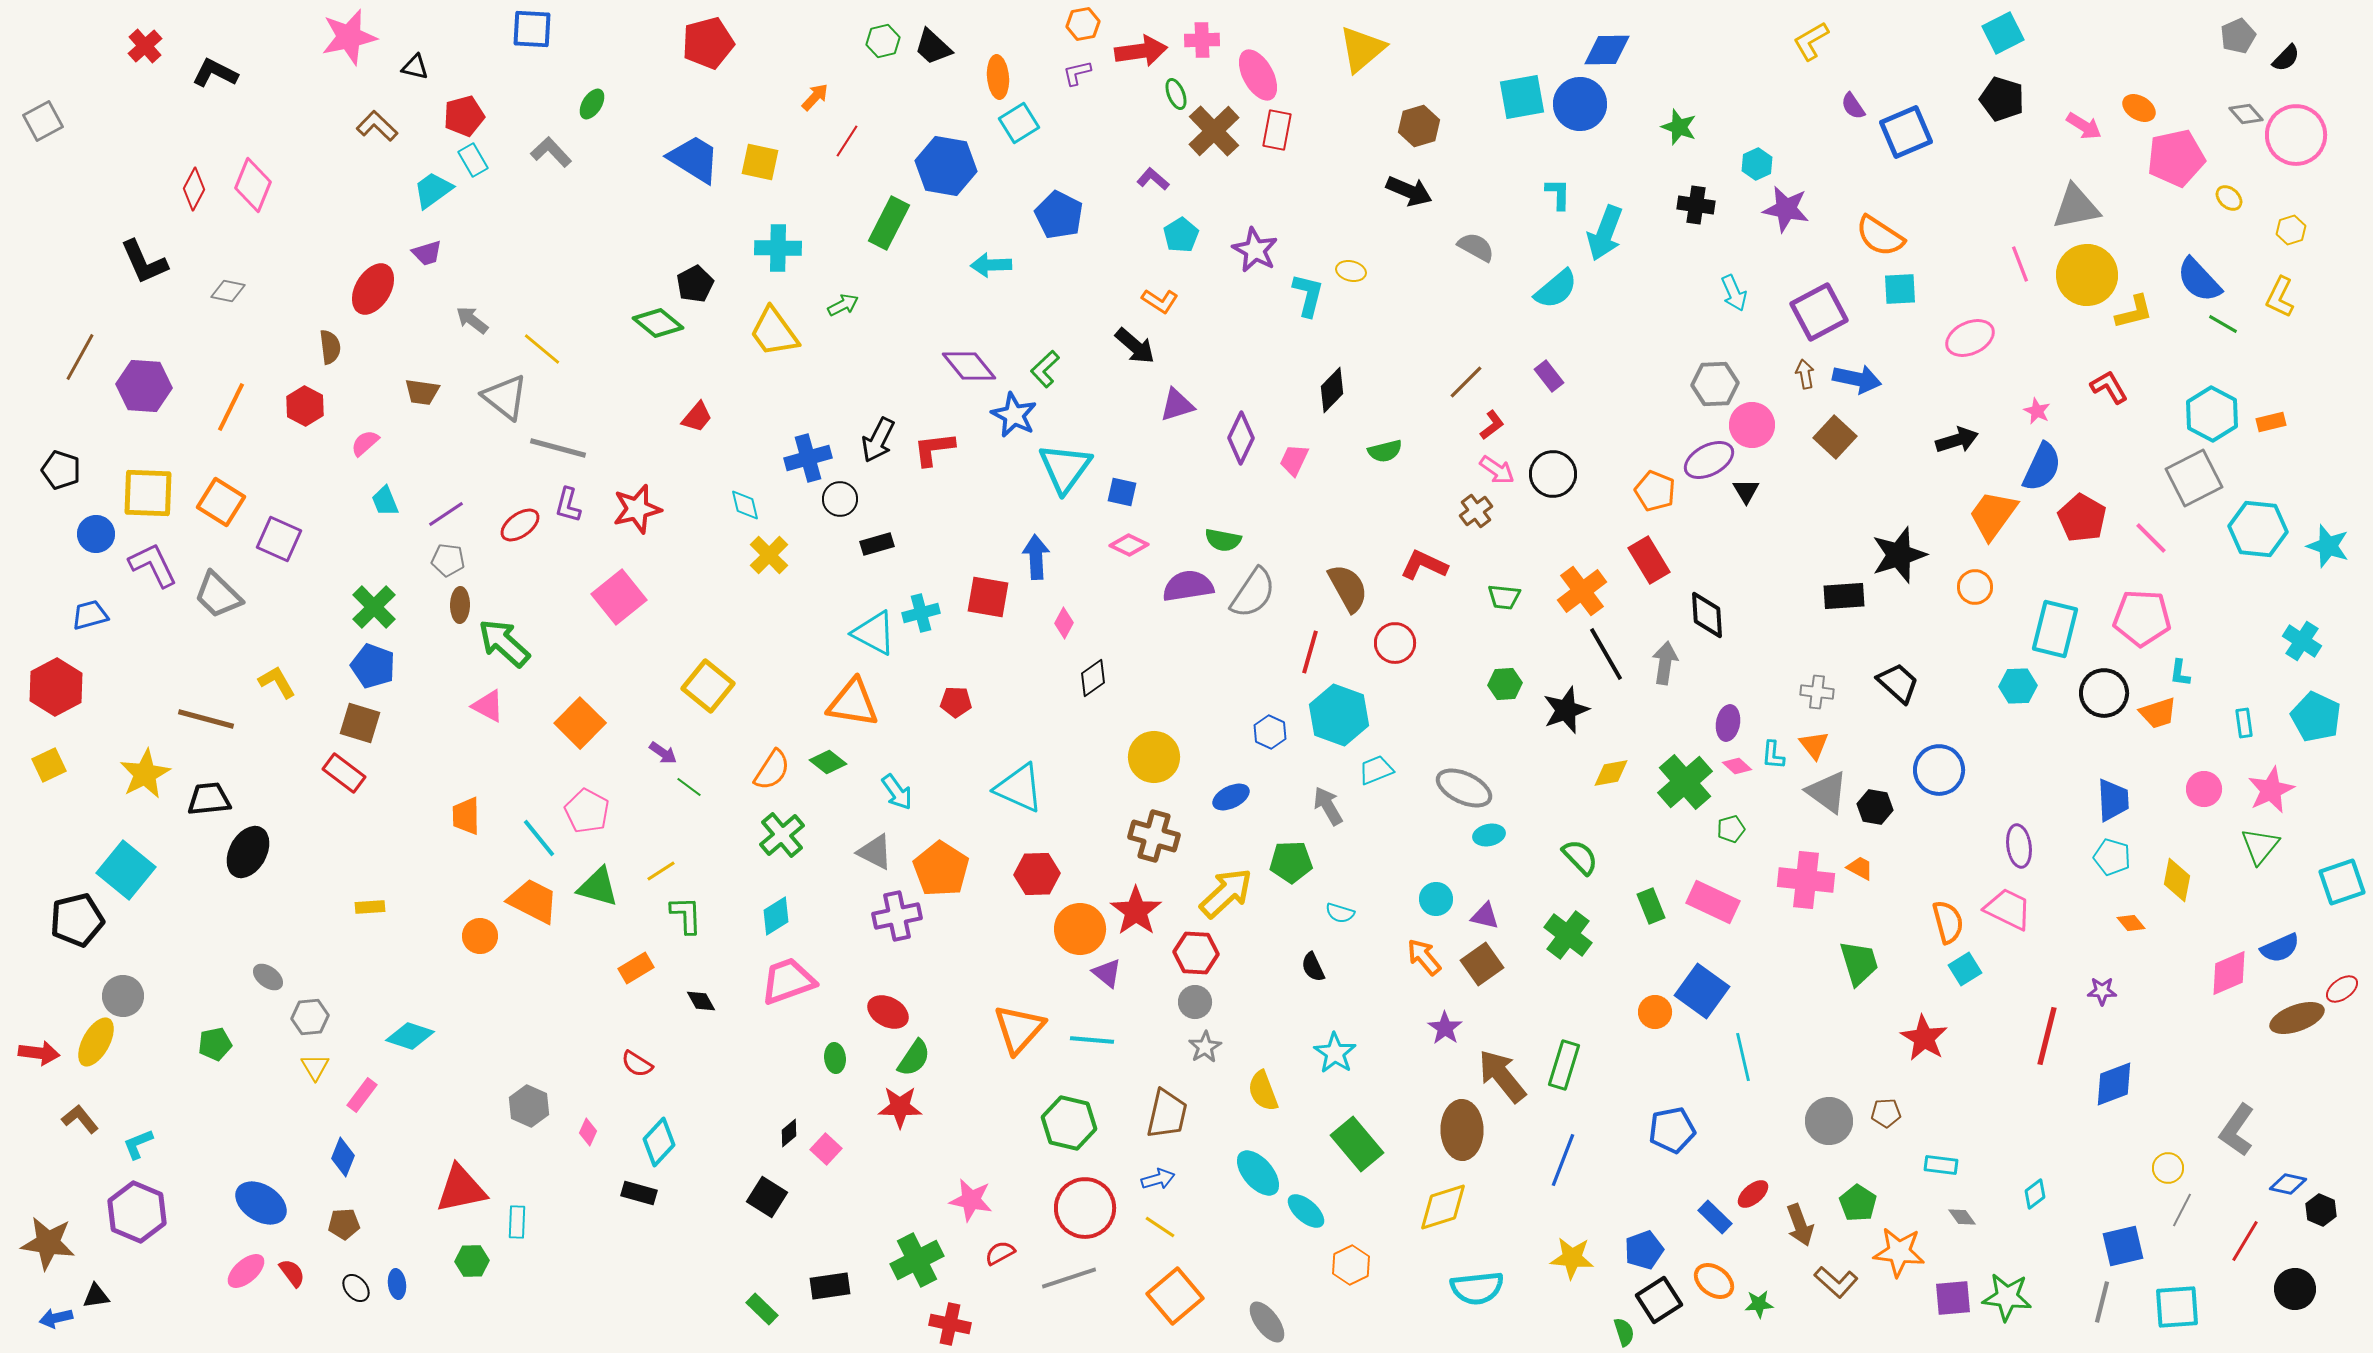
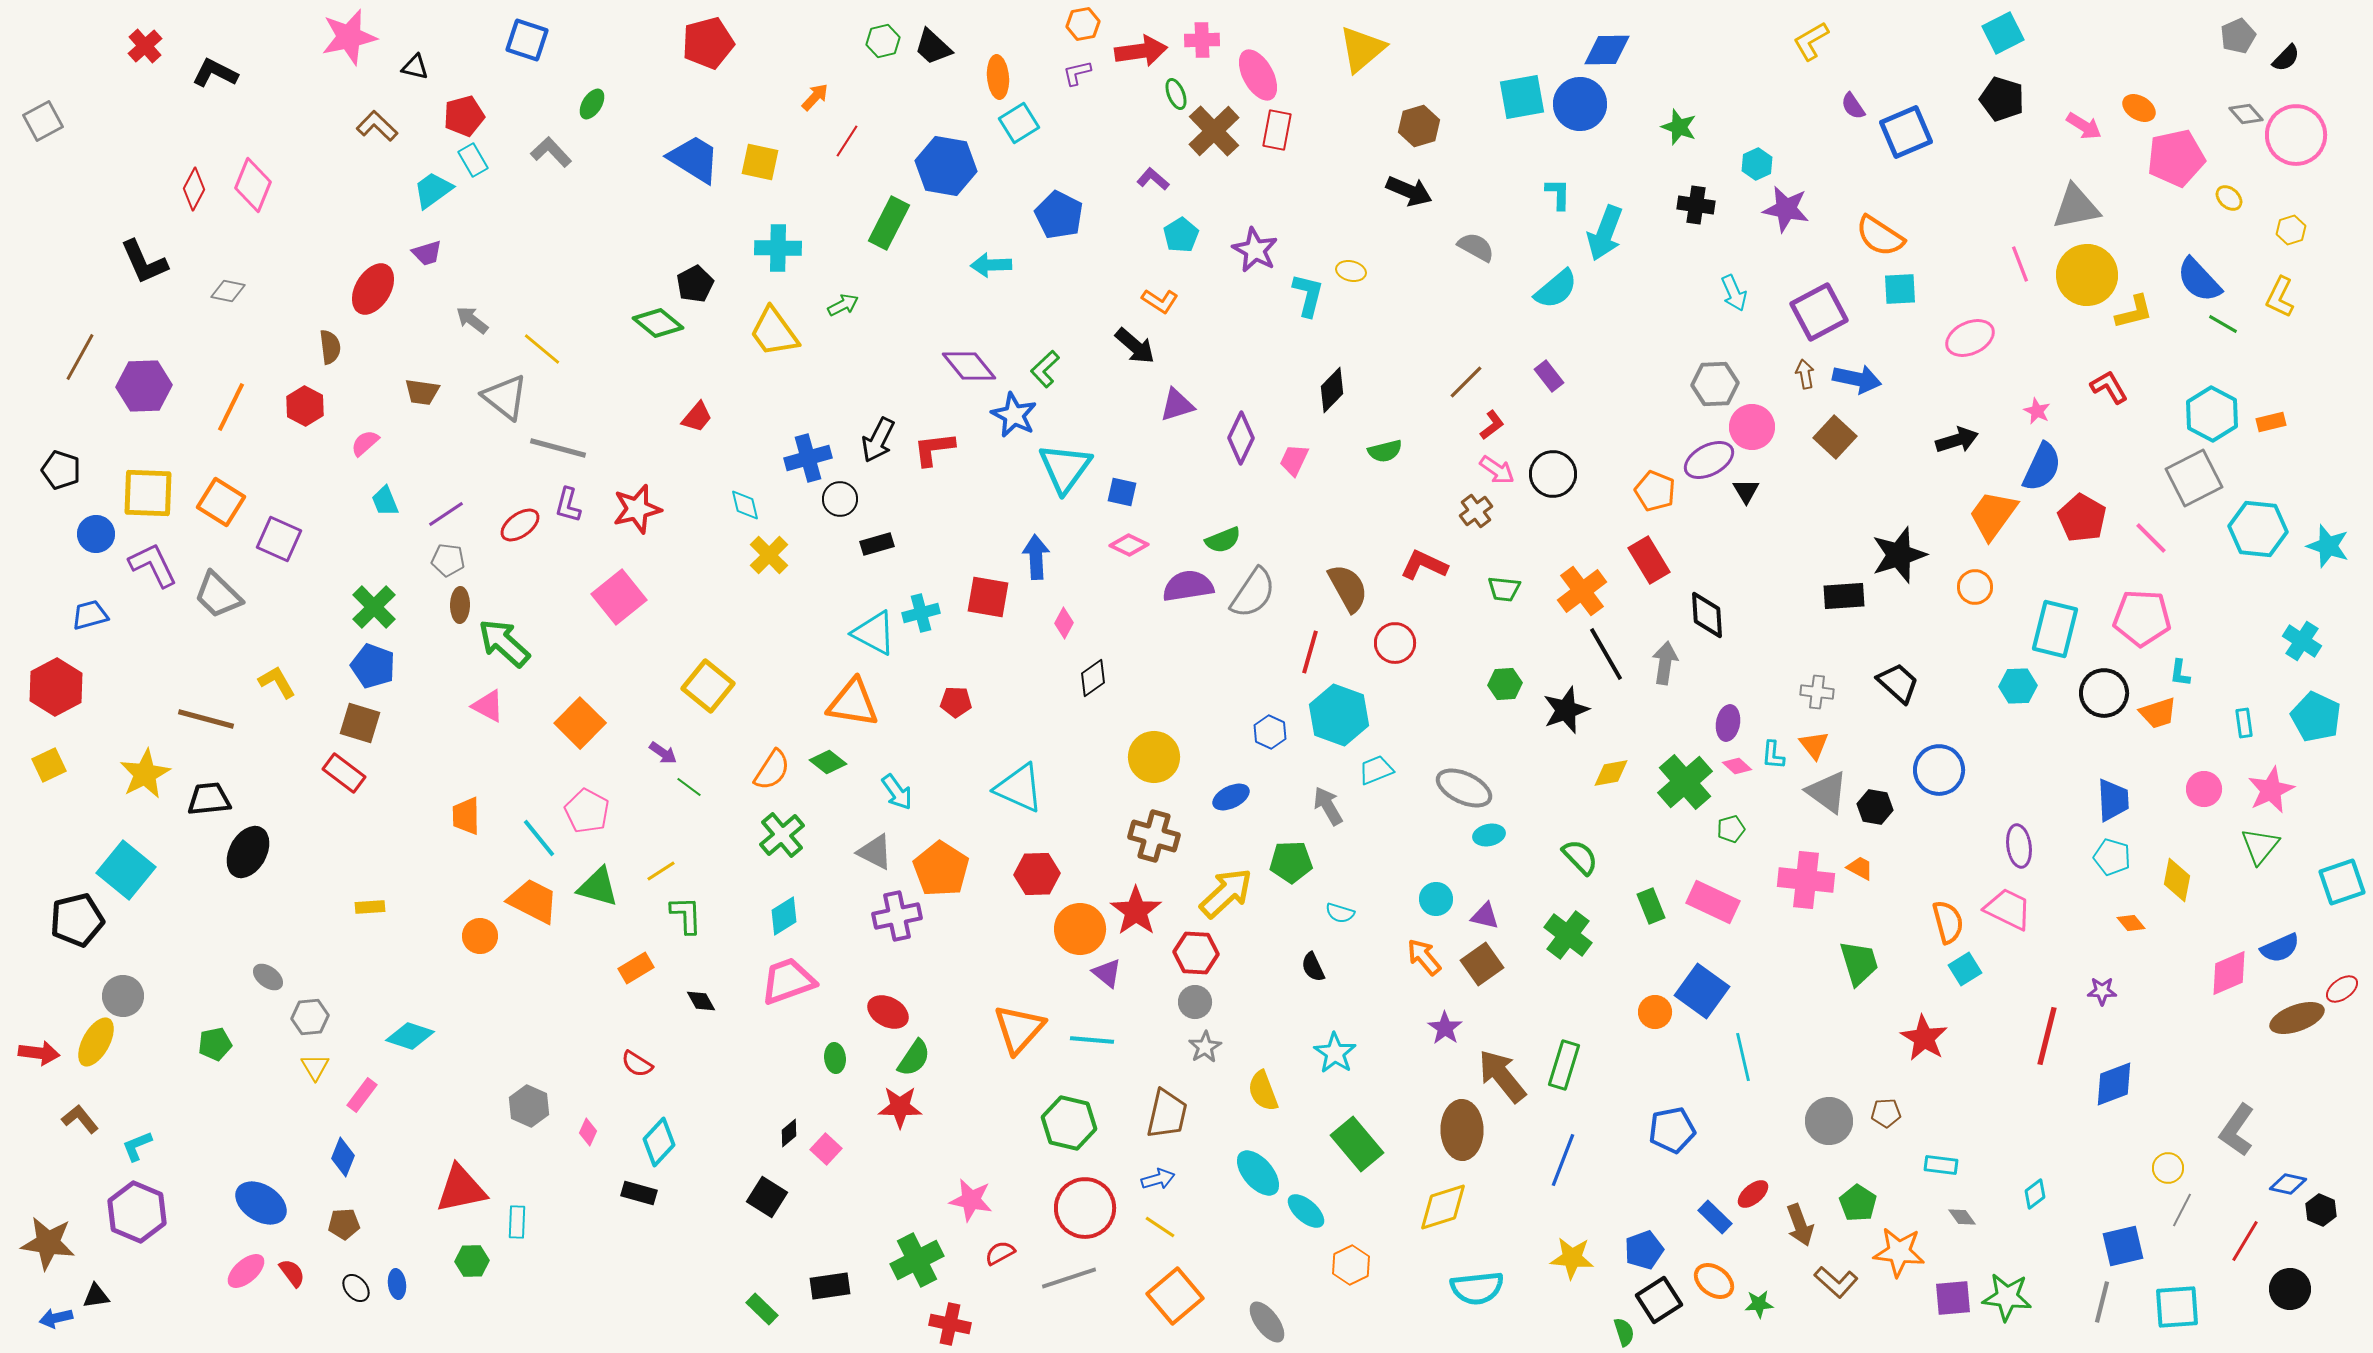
blue square at (532, 29): moved 5 px left, 11 px down; rotated 15 degrees clockwise
purple hexagon at (144, 386): rotated 6 degrees counterclockwise
pink circle at (1752, 425): moved 2 px down
green semicircle at (1223, 540): rotated 33 degrees counterclockwise
green trapezoid at (1504, 597): moved 8 px up
cyan diamond at (776, 916): moved 8 px right
cyan L-shape at (138, 1144): moved 1 px left, 2 px down
black circle at (2295, 1289): moved 5 px left
